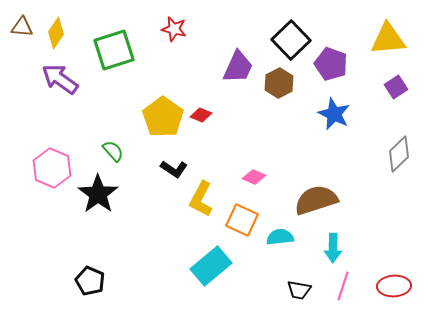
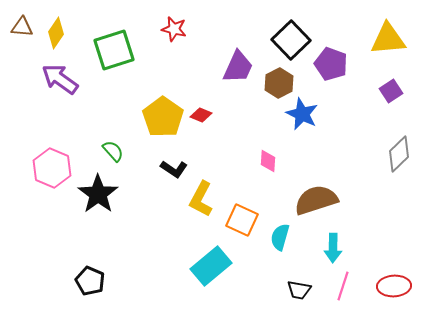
purple square: moved 5 px left, 4 px down
blue star: moved 32 px left
pink diamond: moved 14 px right, 16 px up; rotated 70 degrees clockwise
cyan semicircle: rotated 68 degrees counterclockwise
